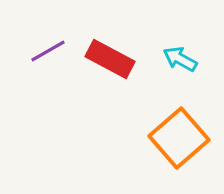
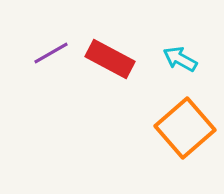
purple line: moved 3 px right, 2 px down
orange square: moved 6 px right, 10 px up
